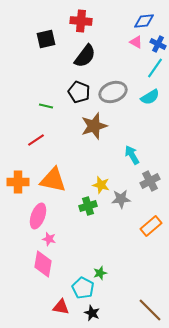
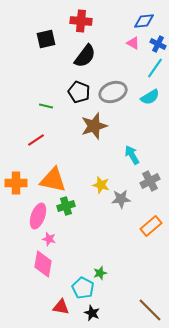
pink triangle: moved 3 px left, 1 px down
orange cross: moved 2 px left, 1 px down
green cross: moved 22 px left
